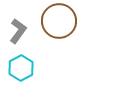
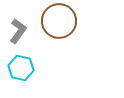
cyan hexagon: rotated 20 degrees counterclockwise
